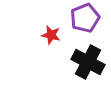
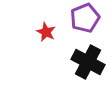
red star: moved 5 px left, 3 px up; rotated 12 degrees clockwise
